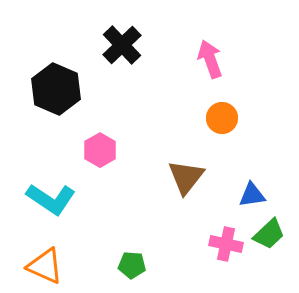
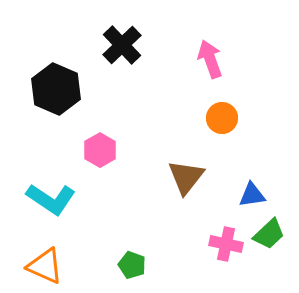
green pentagon: rotated 16 degrees clockwise
